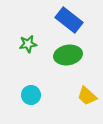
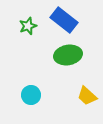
blue rectangle: moved 5 px left
green star: moved 18 px up; rotated 12 degrees counterclockwise
